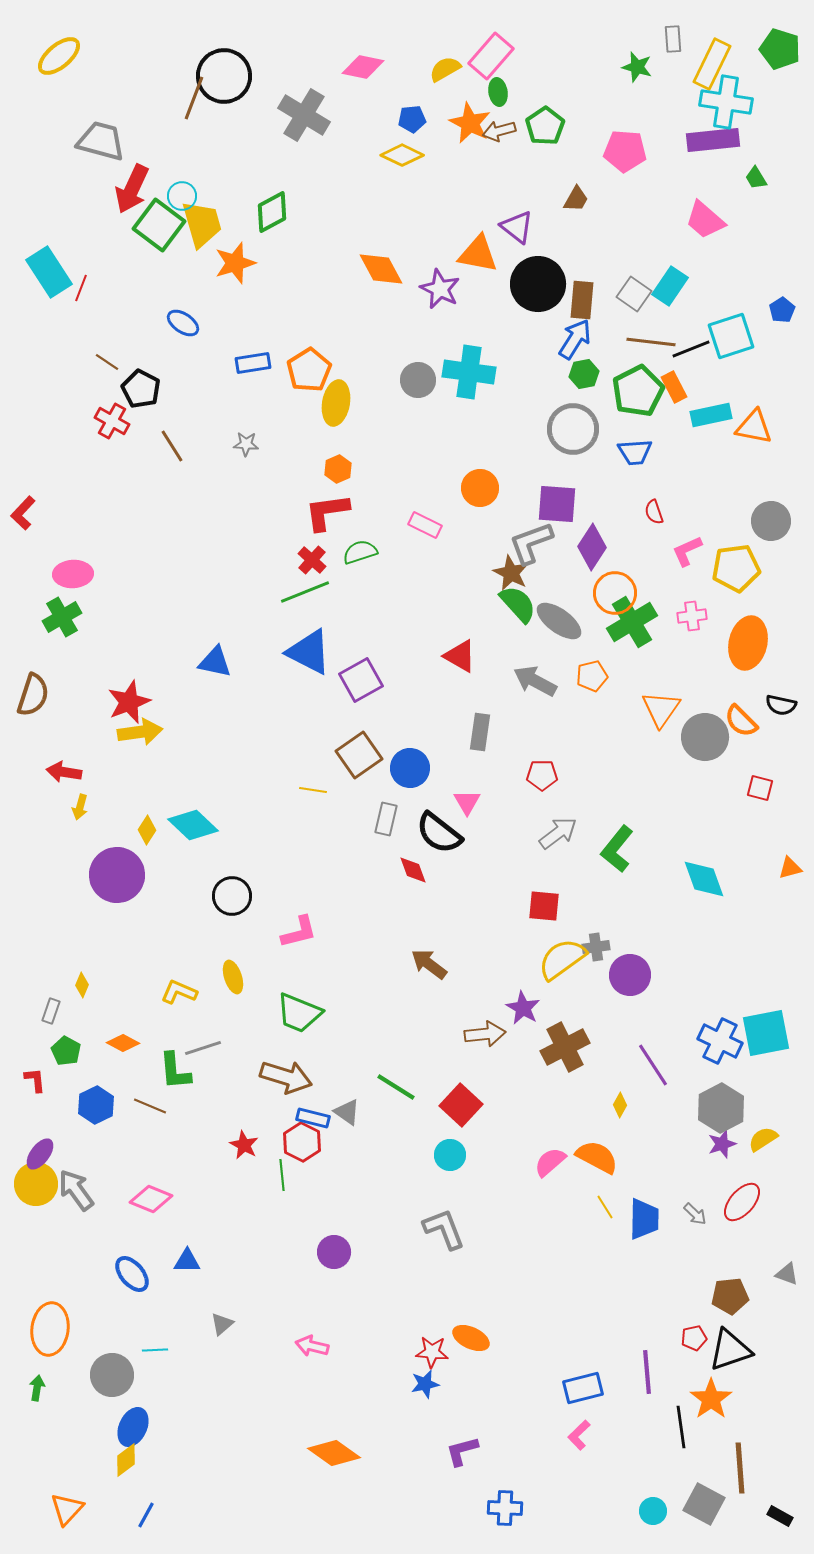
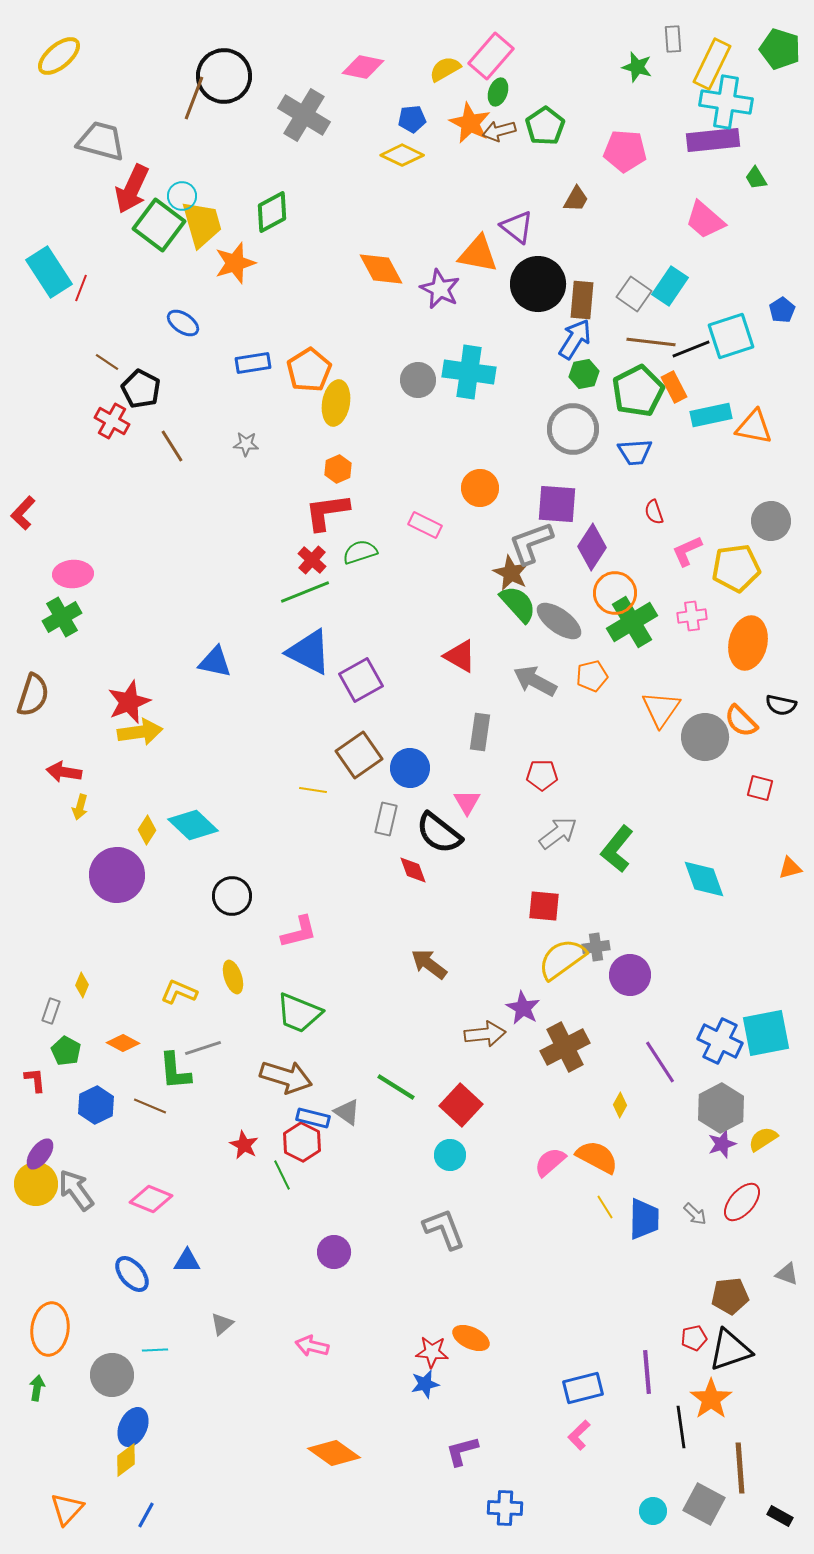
green ellipse at (498, 92): rotated 28 degrees clockwise
purple line at (653, 1065): moved 7 px right, 3 px up
green line at (282, 1175): rotated 20 degrees counterclockwise
